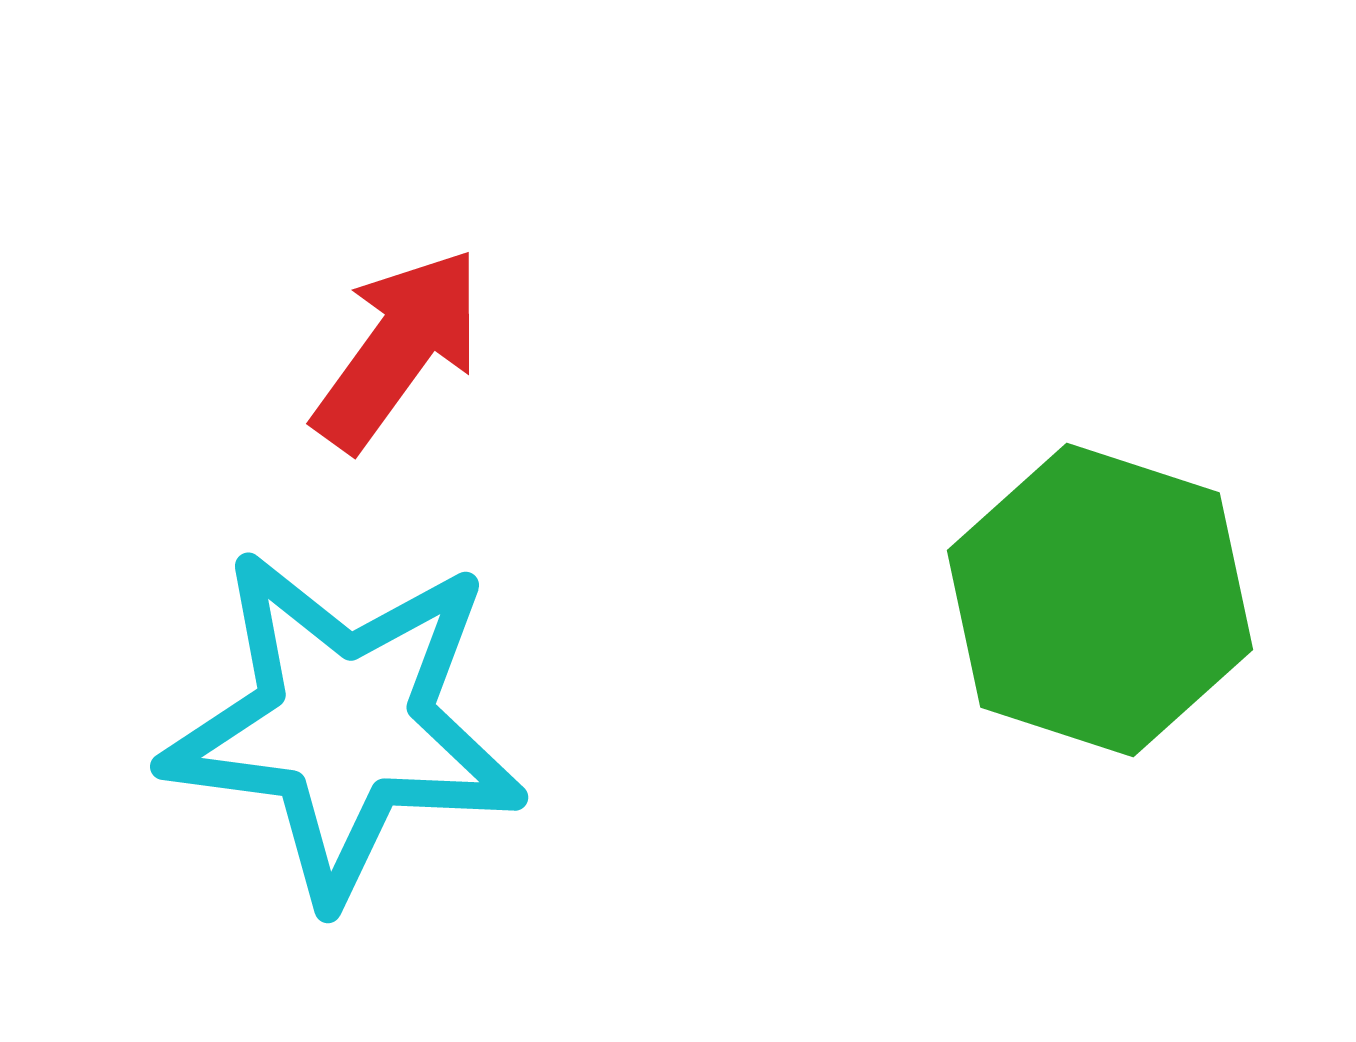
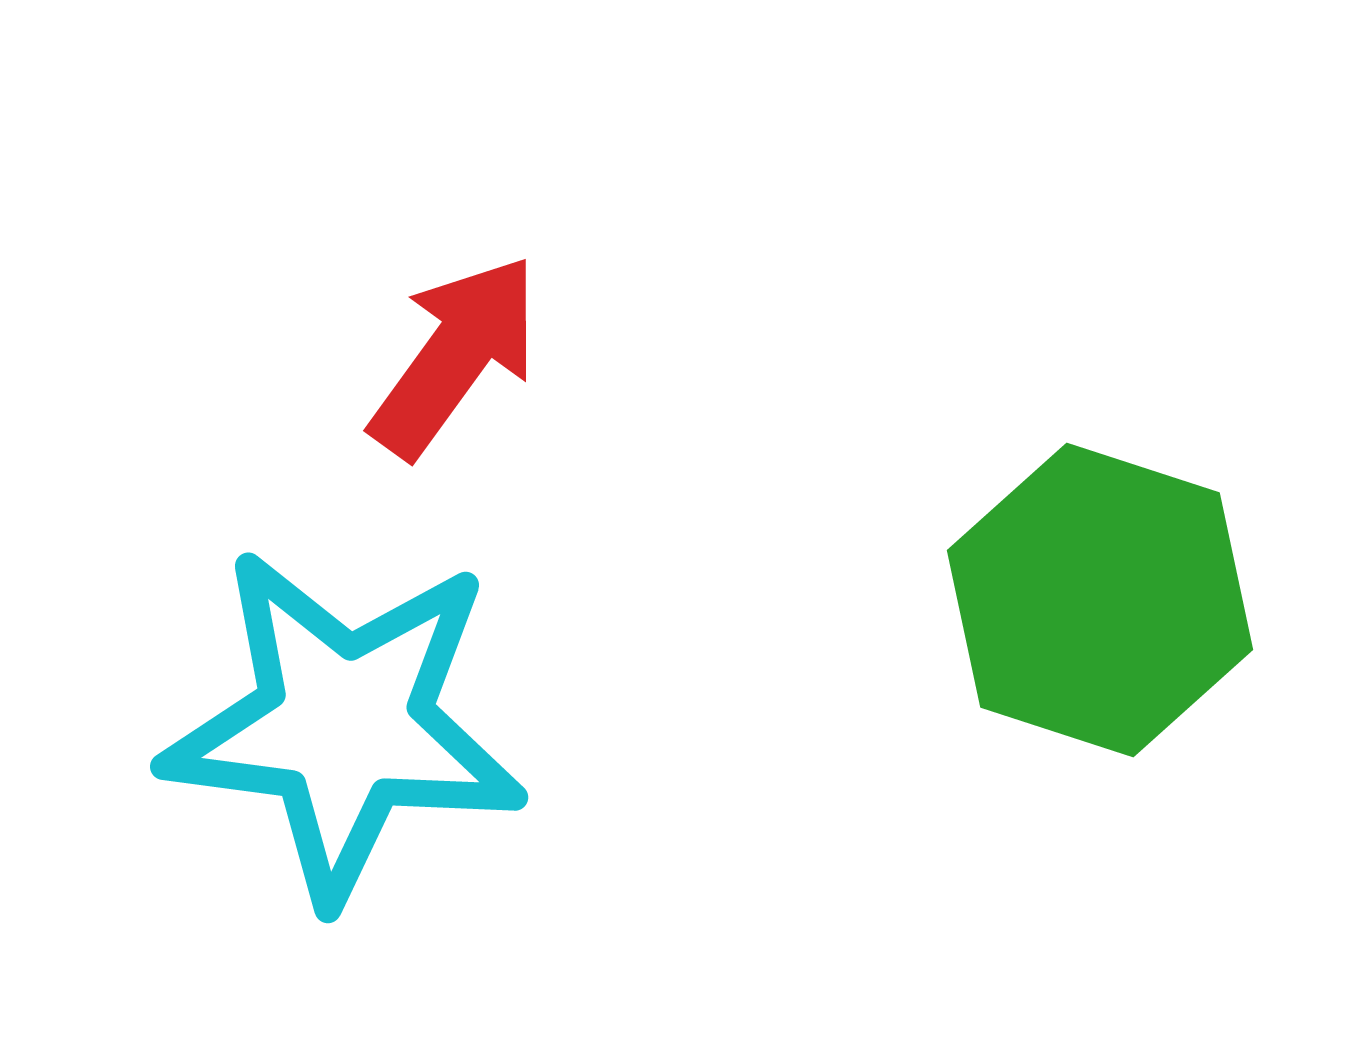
red arrow: moved 57 px right, 7 px down
